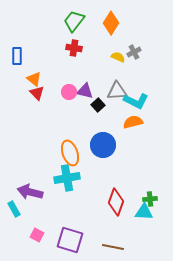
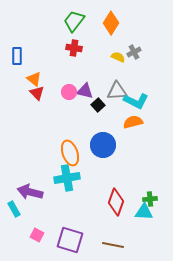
brown line: moved 2 px up
